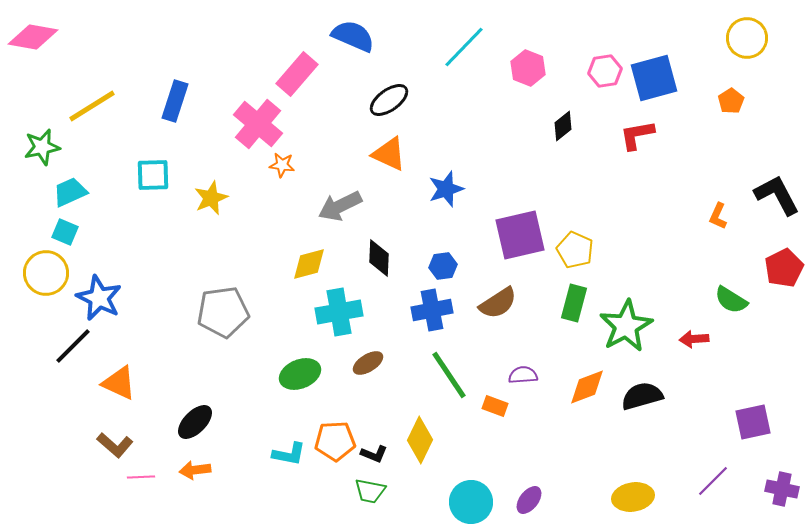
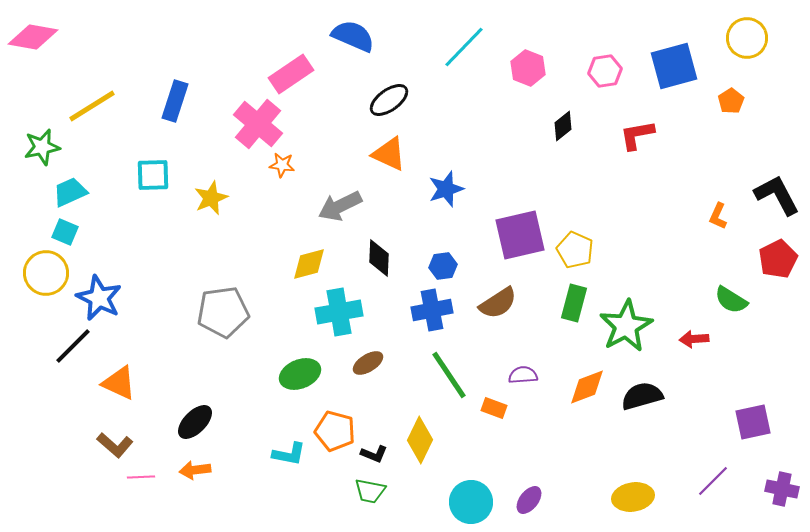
pink rectangle at (297, 74): moved 6 px left; rotated 15 degrees clockwise
blue square at (654, 78): moved 20 px right, 12 px up
red pentagon at (784, 268): moved 6 px left, 9 px up
orange rectangle at (495, 406): moved 1 px left, 2 px down
orange pentagon at (335, 441): moved 10 px up; rotated 18 degrees clockwise
